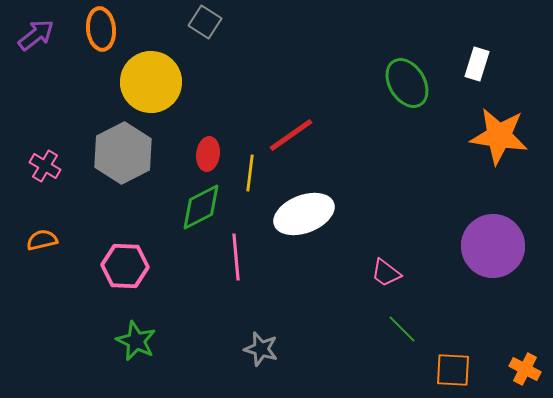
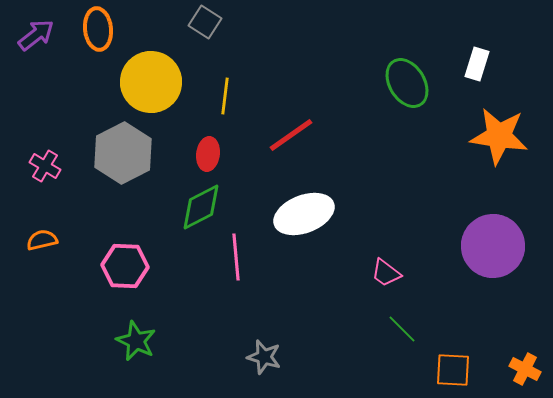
orange ellipse: moved 3 px left
yellow line: moved 25 px left, 77 px up
gray star: moved 3 px right, 8 px down
